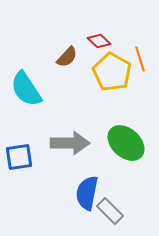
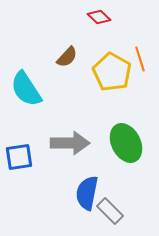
red diamond: moved 24 px up
green ellipse: rotated 21 degrees clockwise
